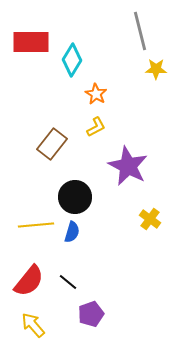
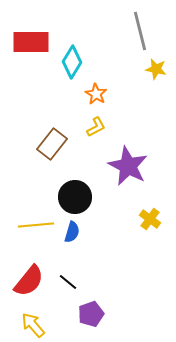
cyan diamond: moved 2 px down
yellow star: rotated 10 degrees clockwise
